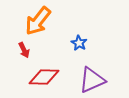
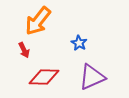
purple triangle: moved 3 px up
